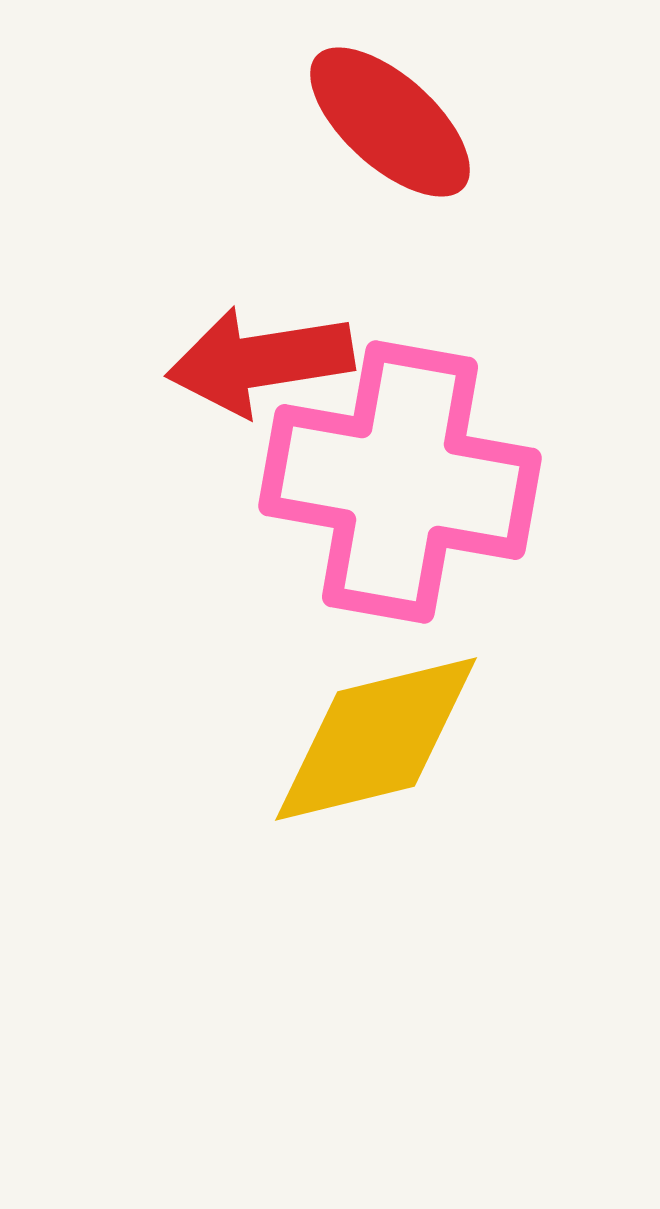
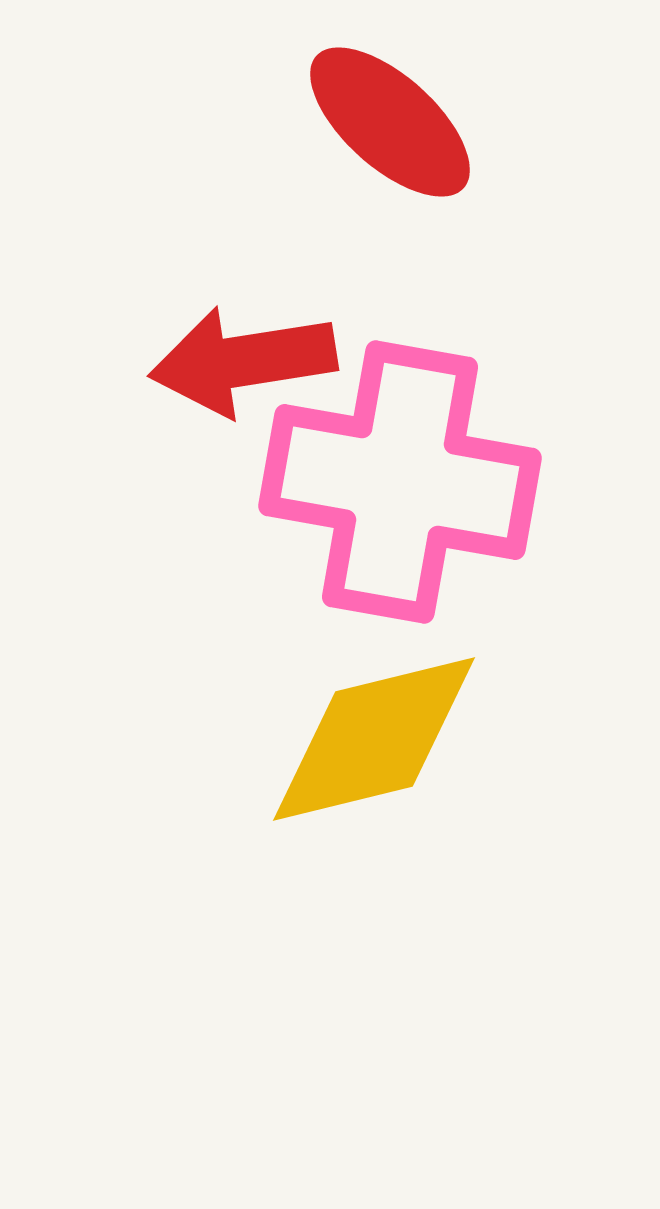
red arrow: moved 17 px left
yellow diamond: moved 2 px left
